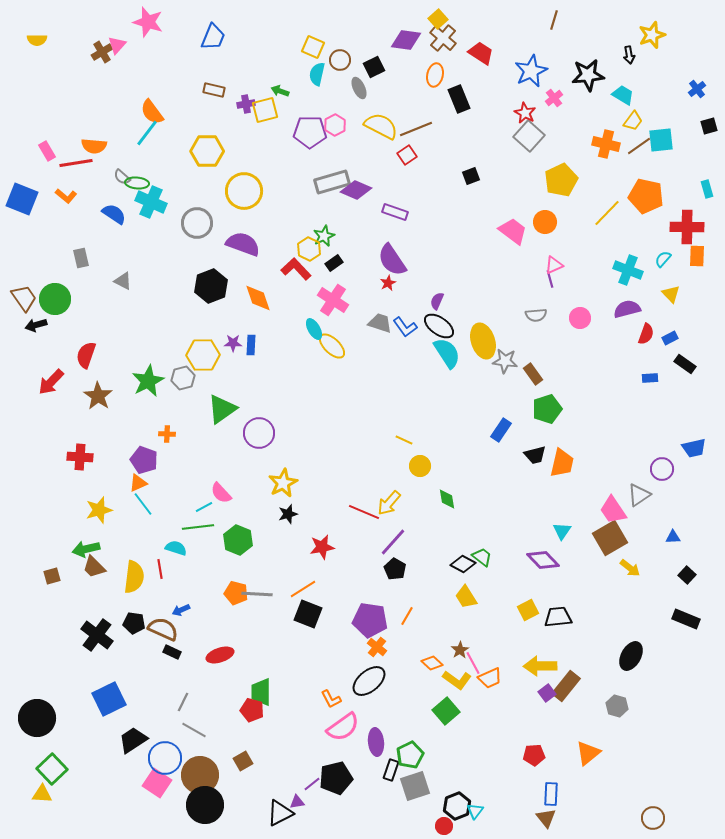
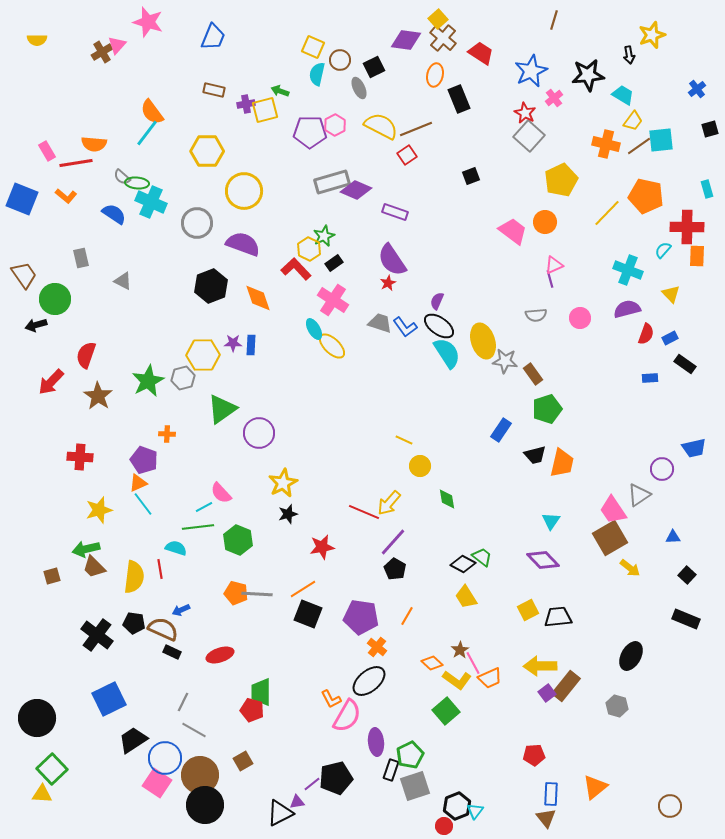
black square at (709, 126): moved 1 px right, 3 px down
orange semicircle at (94, 146): moved 2 px up
cyan semicircle at (663, 259): moved 9 px up
brown trapezoid at (24, 298): moved 23 px up
cyan triangle at (562, 531): moved 11 px left, 10 px up
purple pentagon at (370, 620): moved 9 px left, 3 px up
pink semicircle at (343, 727): moved 4 px right, 11 px up; rotated 24 degrees counterclockwise
orange triangle at (588, 753): moved 7 px right, 34 px down
brown circle at (653, 818): moved 17 px right, 12 px up
